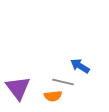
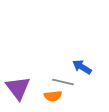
blue arrow: moved 2 px right, 1 px down
